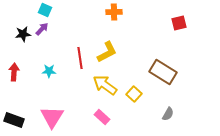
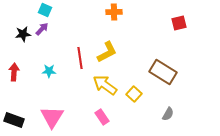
pink rectangle: rotated 14 degrees clockwise
